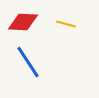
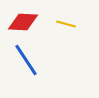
blue line: moved 2 px left, 2 px up
